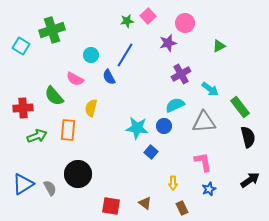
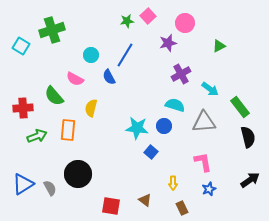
cyan semicircle: rotated 42 degrees clockwise
brown triangle: moved 3 px up
